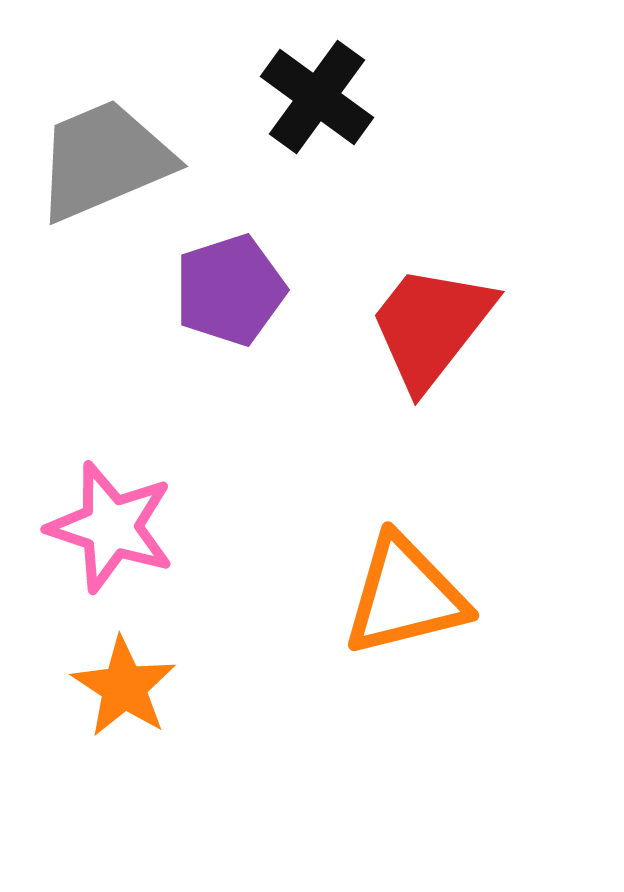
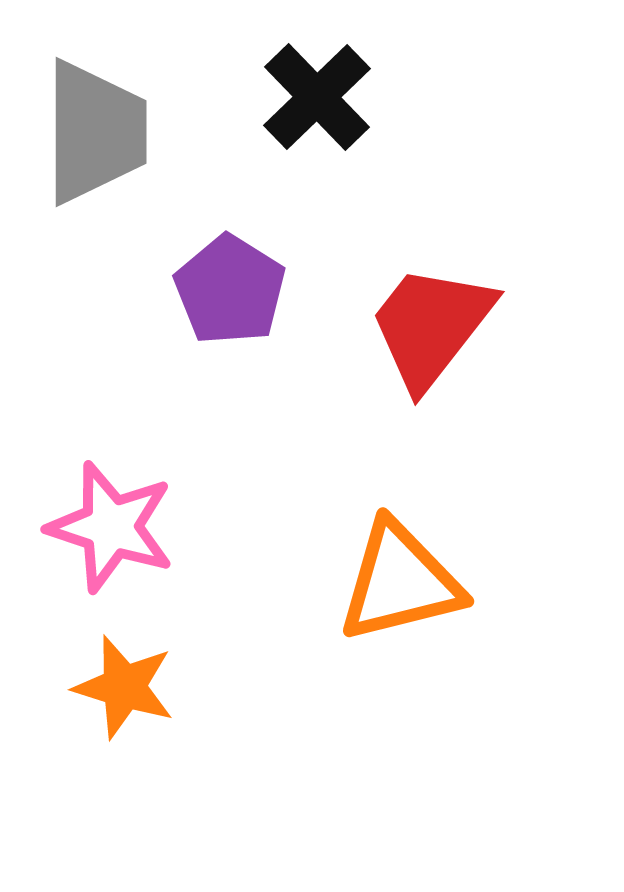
black cross: rotated 10 degrees clockwise
gray trapezoid: moved 9 px left, 28 px up; rotated 113 degrees clockwise
purple pentagon: rotated 22 degrees counterclockwise
orange triangle: moved 5 px left, 14 px up
orange star: rotated 16 degrees counterclockwise
